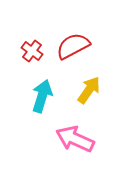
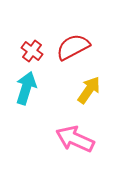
red semicircle: moved 1 px down
cyan arrow: moved 16 px left, 8 px up
